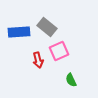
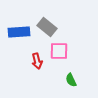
pink square: rotated 24 degrees clockwise
red arrow: moved 1 px left, 1 px down
